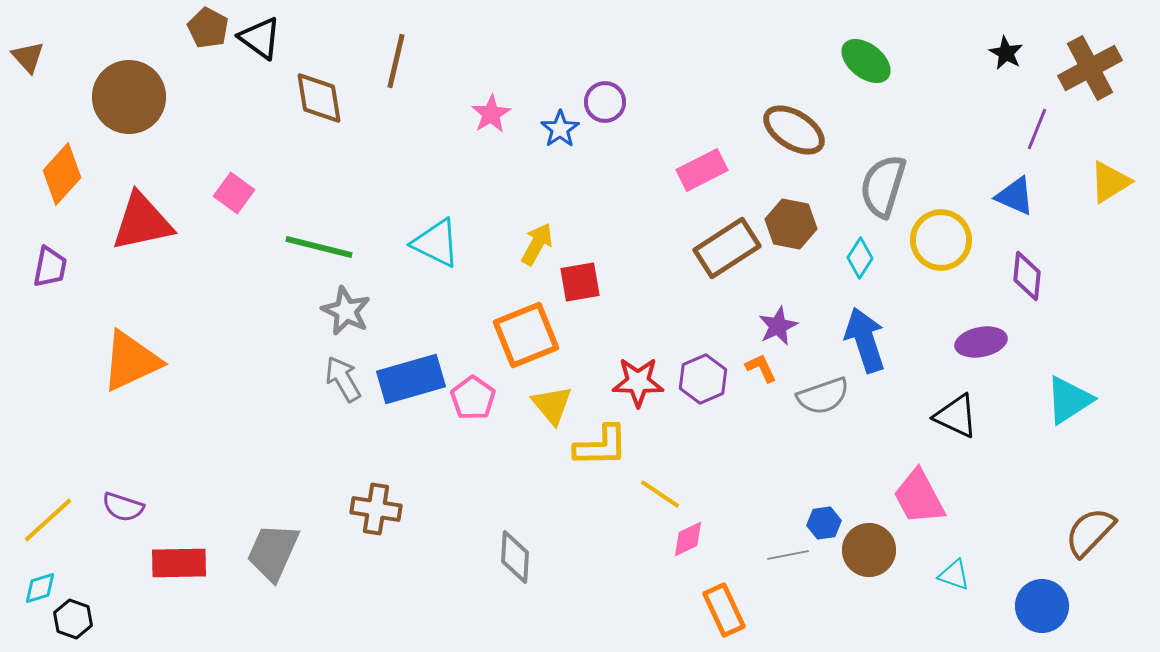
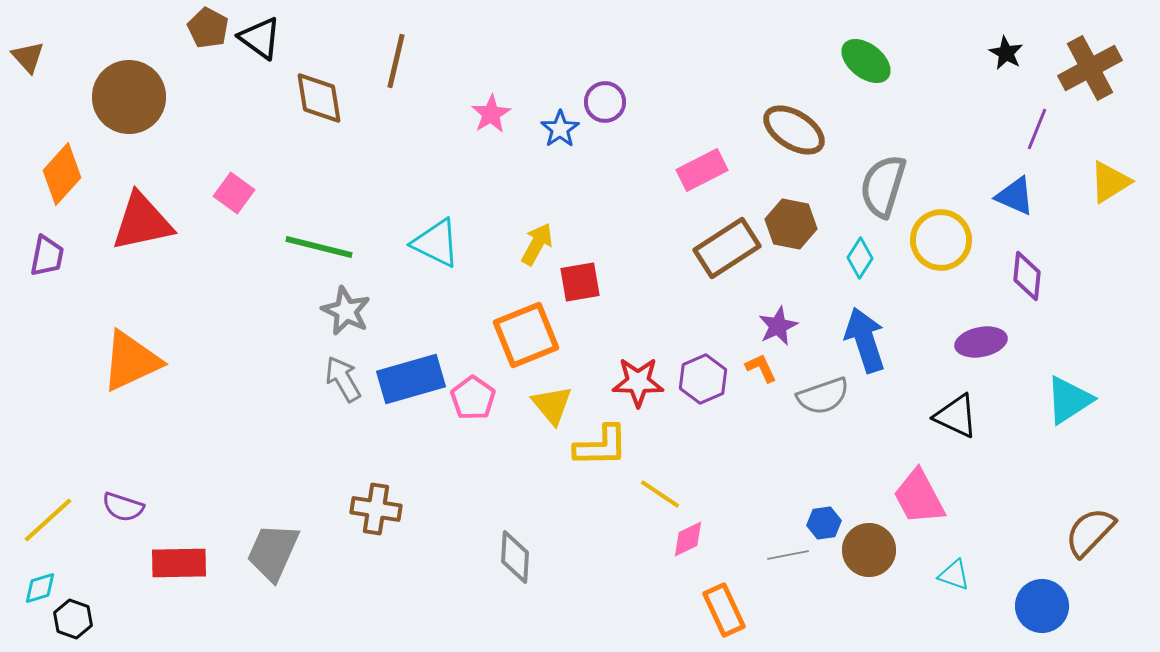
purple trapezoid at (50, 267): moved 3 px left, 11 px up
